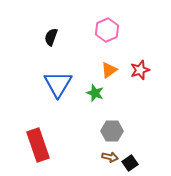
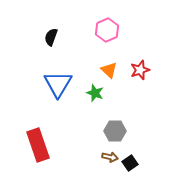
orange triangle: rotated 42 degrees counterclockwise
gray hexagon: moved 3 px right
